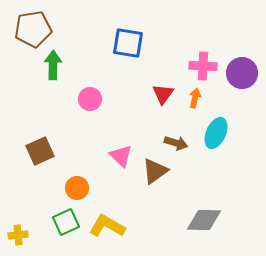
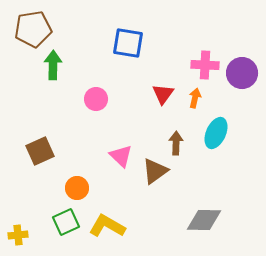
pink cross: moved 2 px right, 1 px up
pink circle: moved 6 px right
brown arrow: rotated 105 degrees counterclockwise
